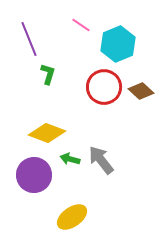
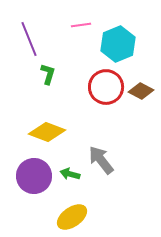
pink line: rotated 42 degrees counterclockwise
red circle: moved 2 px right
brown diamond: rotated 15 degrees counterclockwise
yellow diamond: moved 1 px up
green arrow: moved 15 px down
purple circle: moved 1 px down
